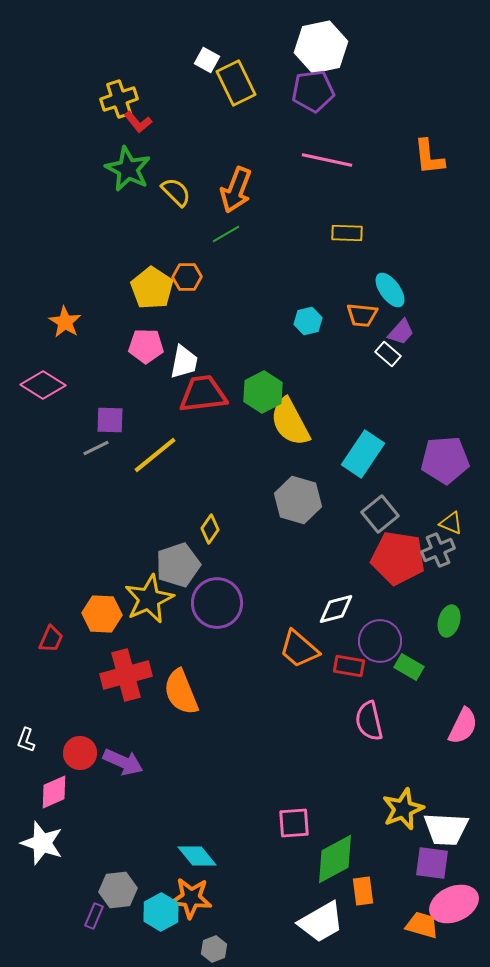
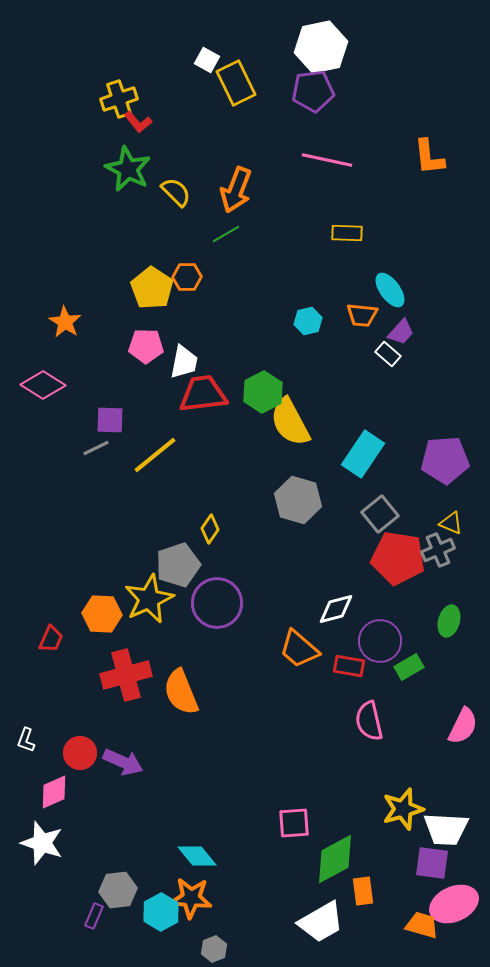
green rectangle at (409, 667): rotated 60 degrees counterclockwise
yellow star at (403, 809): rotated 6 degrees clockwise
